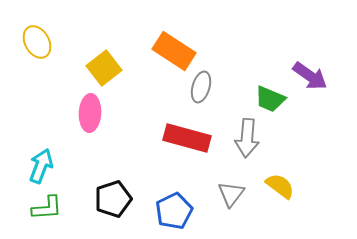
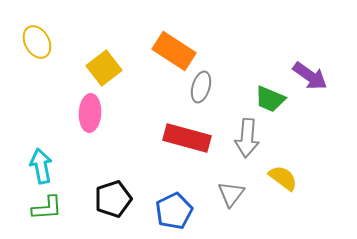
cyan arrow: rotated 32 degrees counterclockwise
yellow semicircle: moved 3 px right, 8 px up
